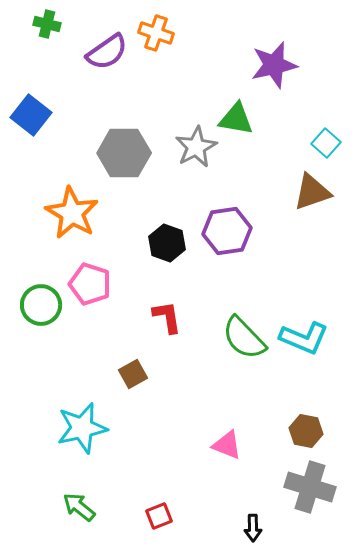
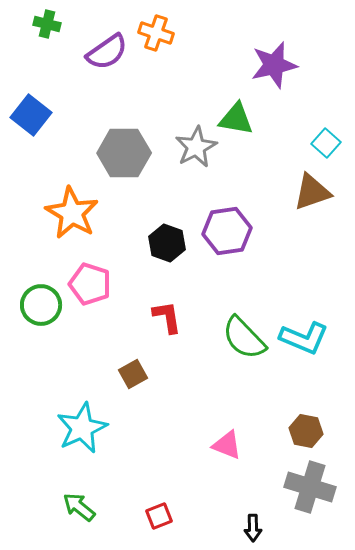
cyan star: rotated 12 degrees counterclockwise
